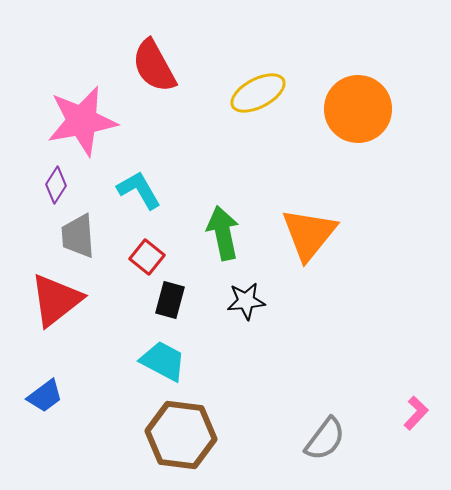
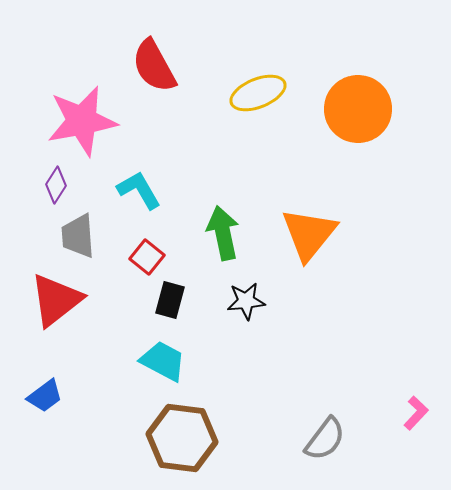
yellow ellipse: rotated 6 degrees clockwise
brown hexagon: moved 1 px right, 3 px down
